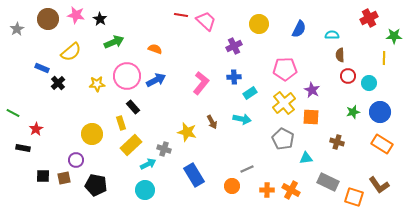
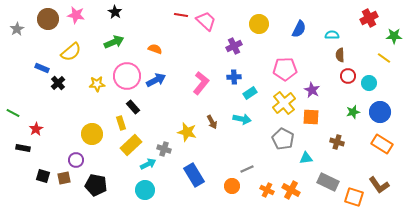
black star at (100, 19): moved 15 px right, 7 px up
yellow line at (384, 58): rotated 56 degrees counterclockwise
black square at (43, 176): rotated 16 degrees clockwise
orange cross at (267, 190): rotated 24 degrees clockwise
